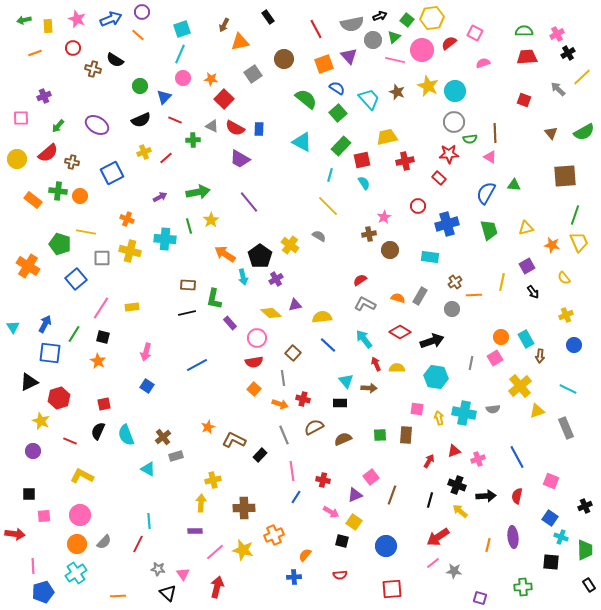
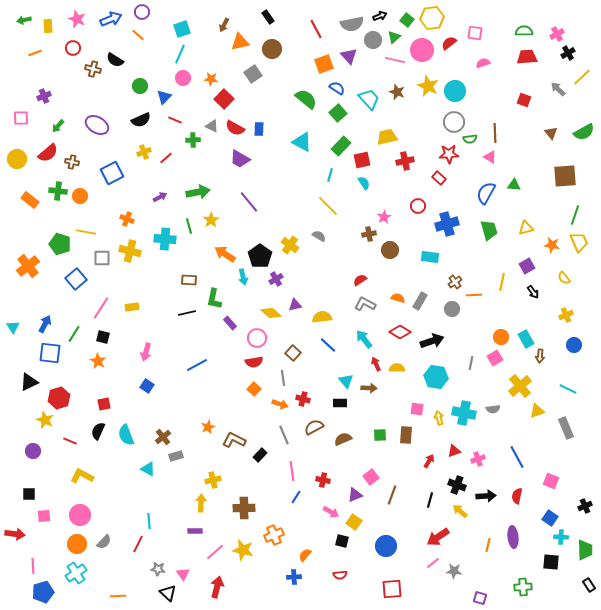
pink square at (475, 33): rotated 21 degrees counterclockwise
brown circle at (284, 59): moved 12 px left, 10 px up
orange rectangle at (33, 200): moved 3 px left
orange cross at (28, 266): rotated 20 degrees clockwise
brown rectangle at (188, 285): moved 1 px right, 5 px up
gray rectangle at (420, 296): moved 5 px down
yellow star at (41, 421): moved 4 px right, 1 px up
cyan cross at (561, 537): rotated 16 degrees counterclockwise
